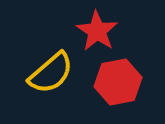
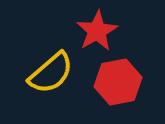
red star: rotated 9 degrees clockwise
